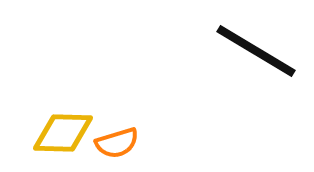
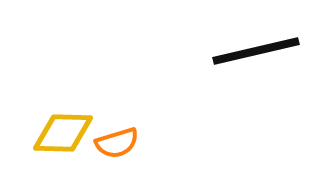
black line: rotated 44 degrees counterclockwise
